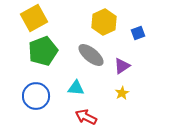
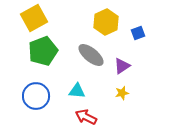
yellow hexagon: moved 2 px right
cyan triangle: moved 1 px right, 3 px down
yellow star: rotated 16 degrees clockwise
